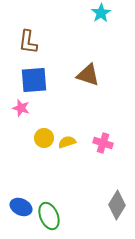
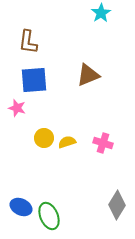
brown triangle: rotated 40 degrees counterclockwise
pink star: moved 4 px left
